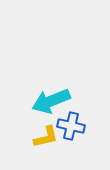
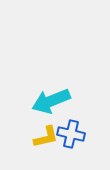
blue cross: moved 8 px down
